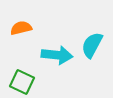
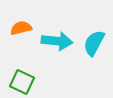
cyan semicircle: moved 2 px right, 2 px up
cyan arrow: moved 14 px up
